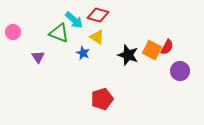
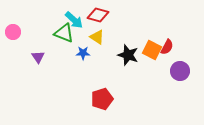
green triangle: moved 5 px right
blue star: rotated 24 degrees counterclockwise
